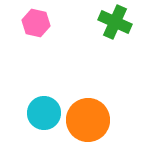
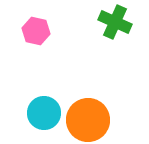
pink hexagon: moved 8 px down
